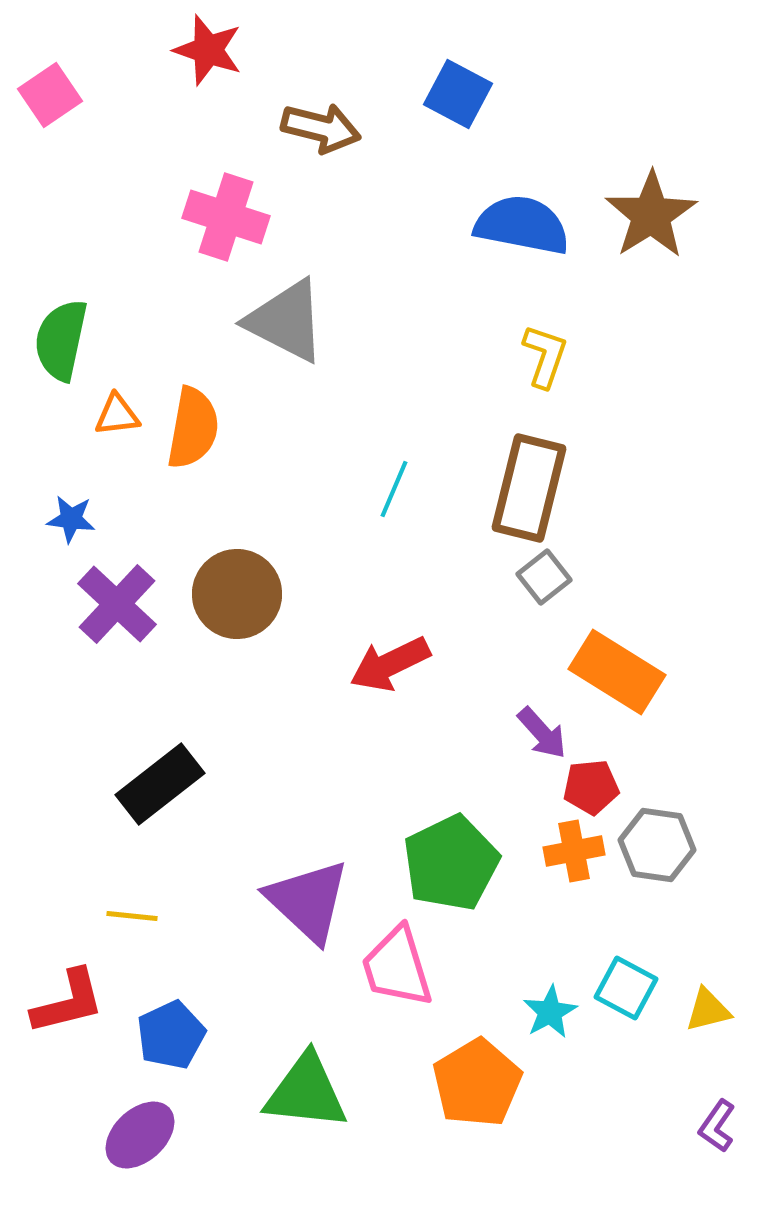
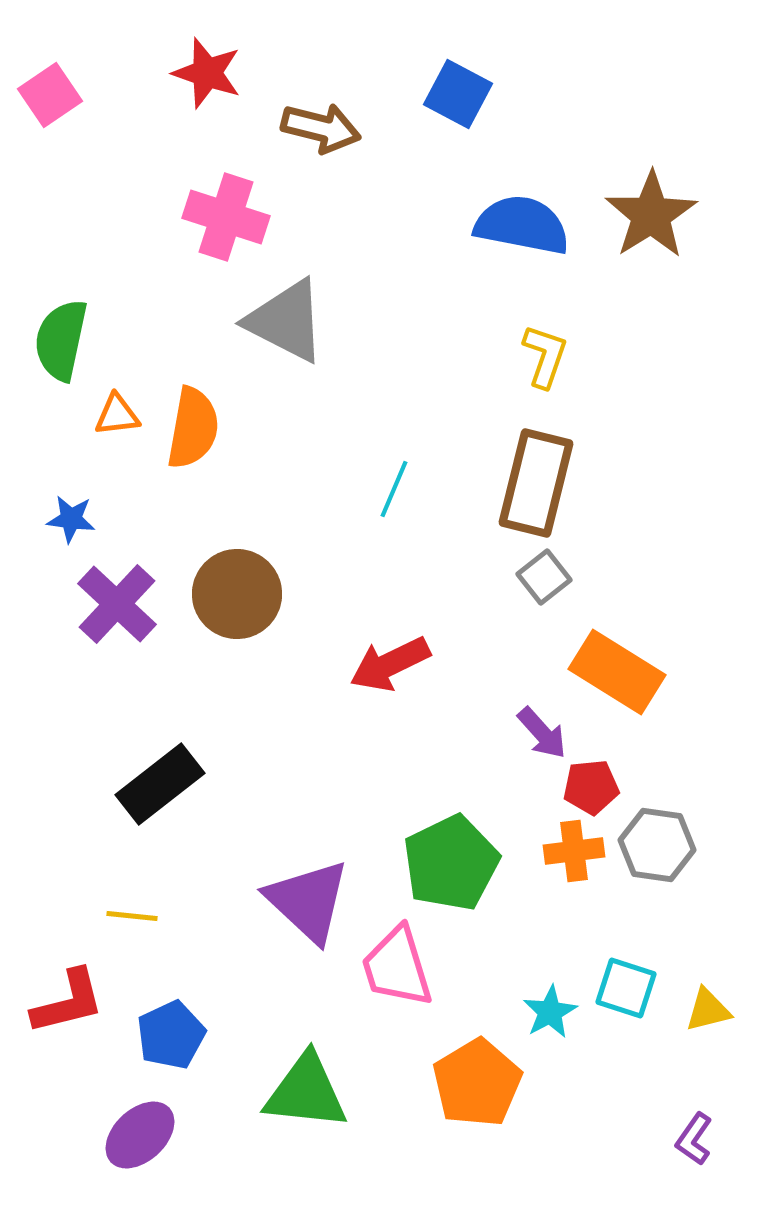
red star: moved 1 px left, 23 px down
brown rectangle: moved 7 px right, 5 px up
orange cross: rotated 4 degrees clockwise
cyan square: rotated 10 degrees counterclockwise
purple L-shape: moved 23 px left, 13 px down
